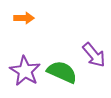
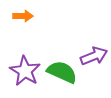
orange arrow: moved 1 px left, 2 px up
purple arrow: moved 1 px down; rotated 72 degrees counterclockwise
